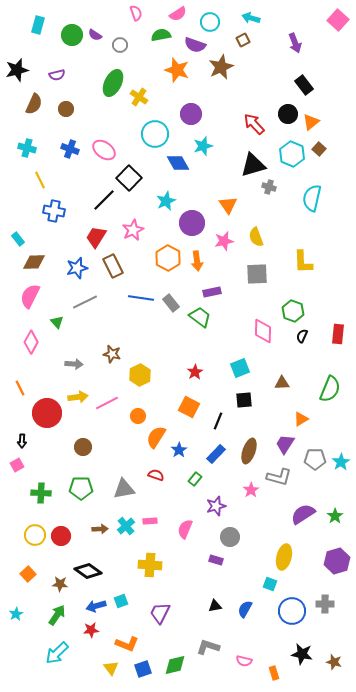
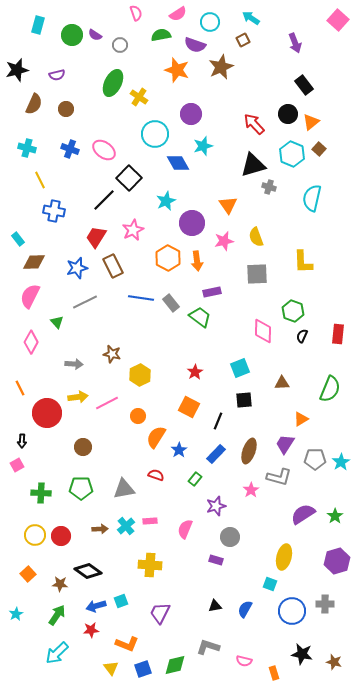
cyan arrow at (251, 18): rotated 18 degrees clockwise
